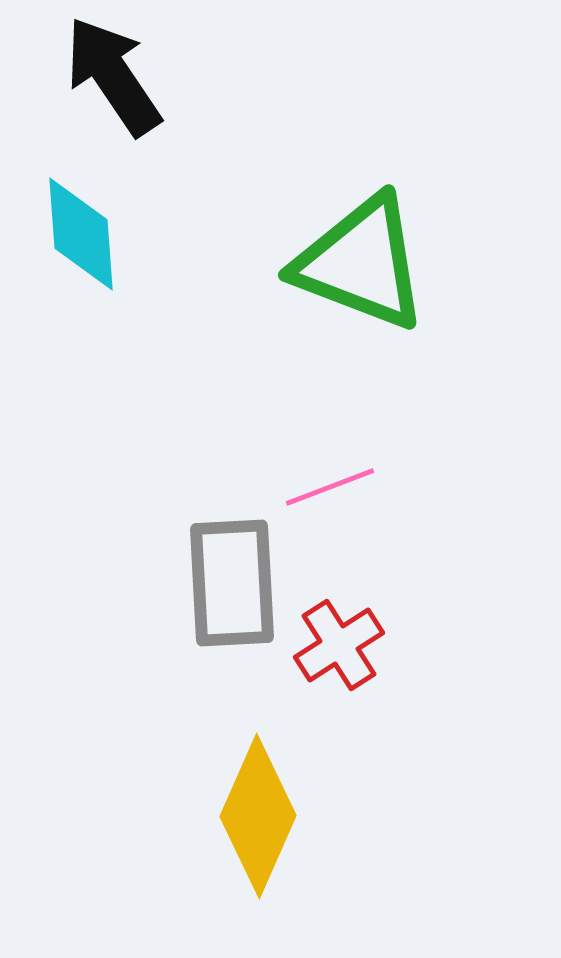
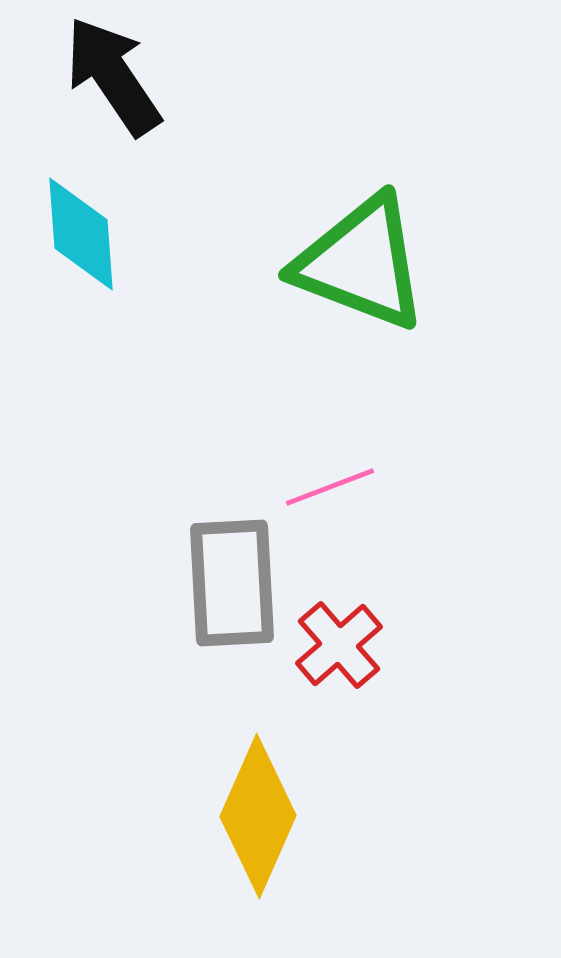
red cross: rotated 8 degrees counterclockwise
